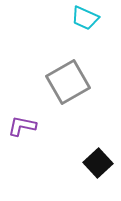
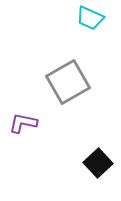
cyan trapezoid: moved 5 px right
purple L-shape: moved 1 px right, 3 px up
